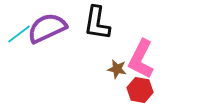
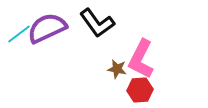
black L-shape: rotated 45 degrees counterclockwise
red hexagon: rotated 15 degrees counterclockwise
